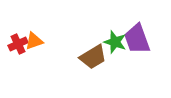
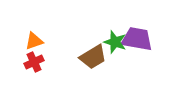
purple trapezoid: rotated 120 degrees clockwise
red cross: moved 16 px right, 18 px down
